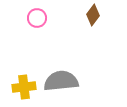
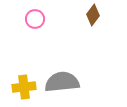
pink circle: moved 2 px left, 1 px down
gray semicircle: moved 1 px right, 1 px down
